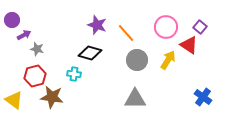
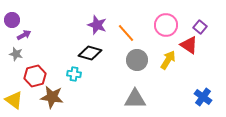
pink circle: moved 2 px up
gray star: moved 21 px left, 5 px down
